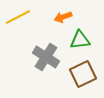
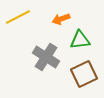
orange arrow: moved 2 px left, 2 px down
brown square: moved 1 px right
